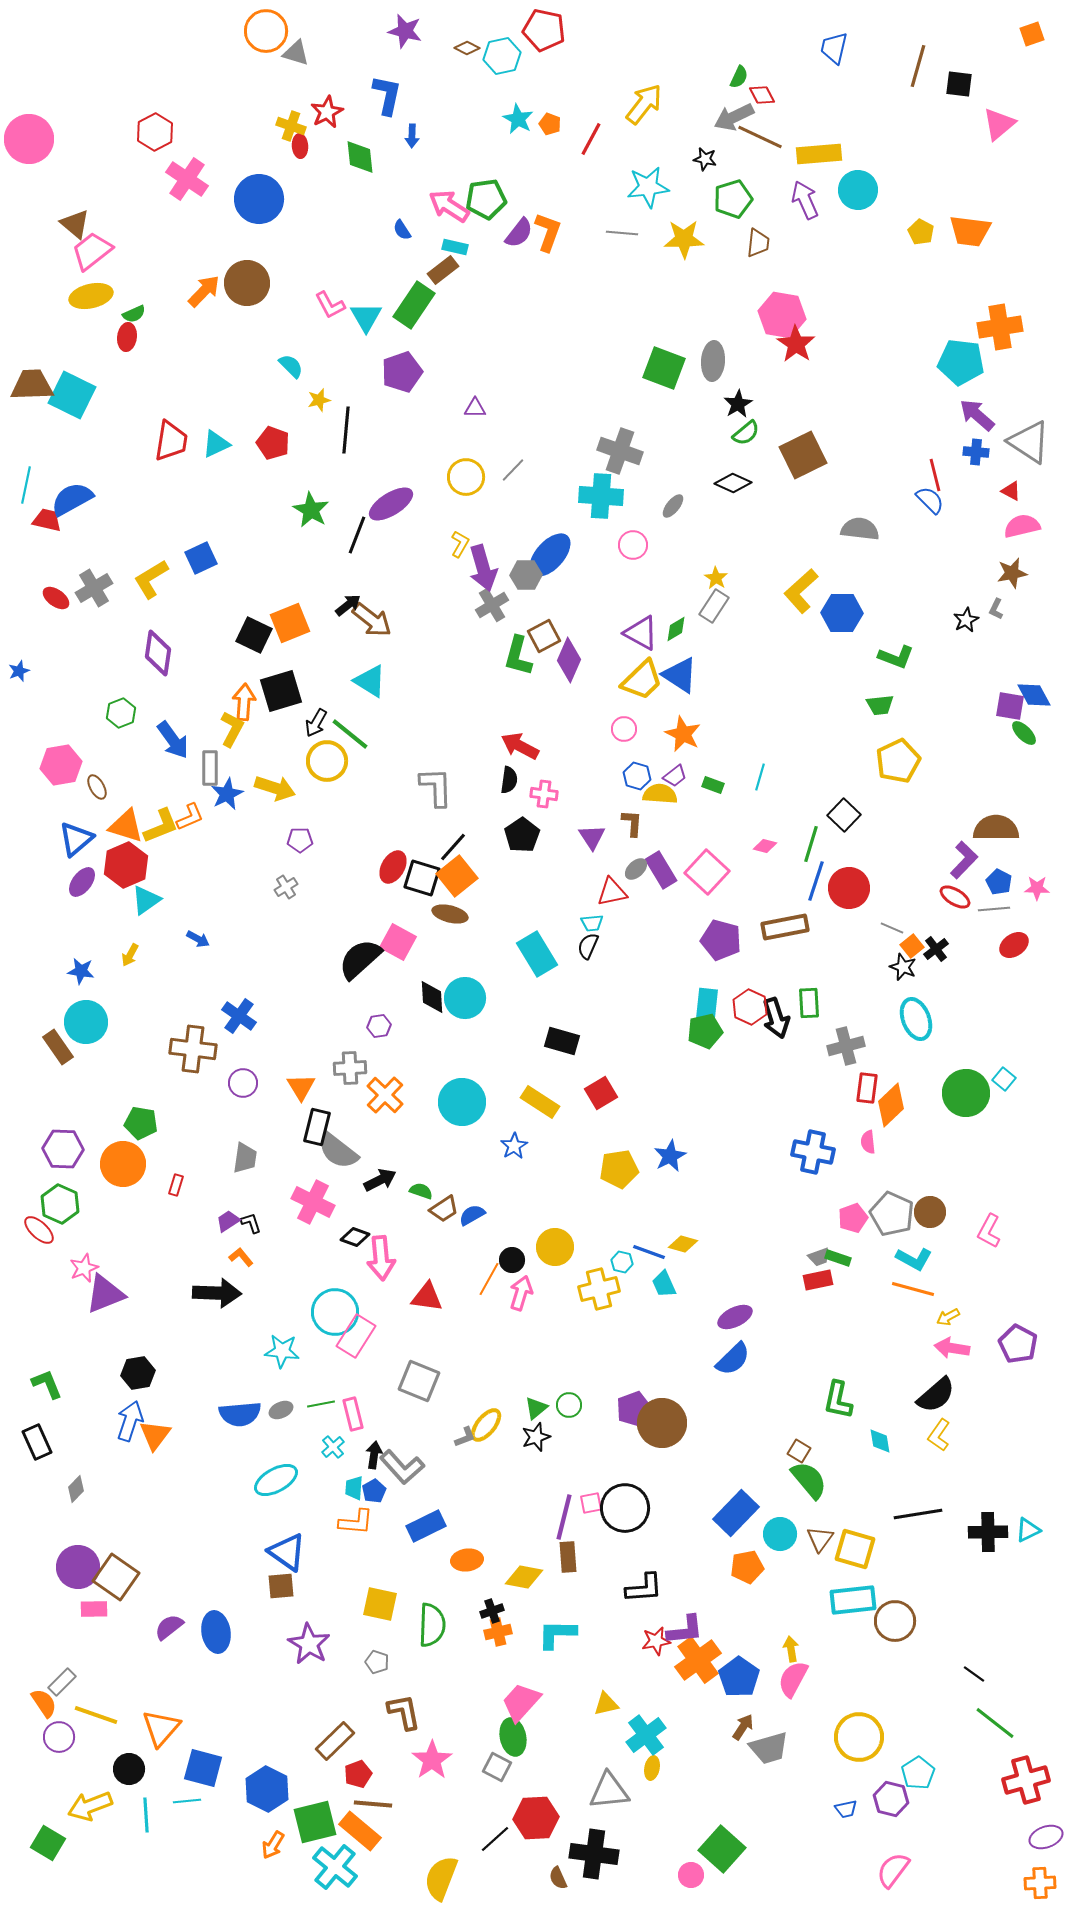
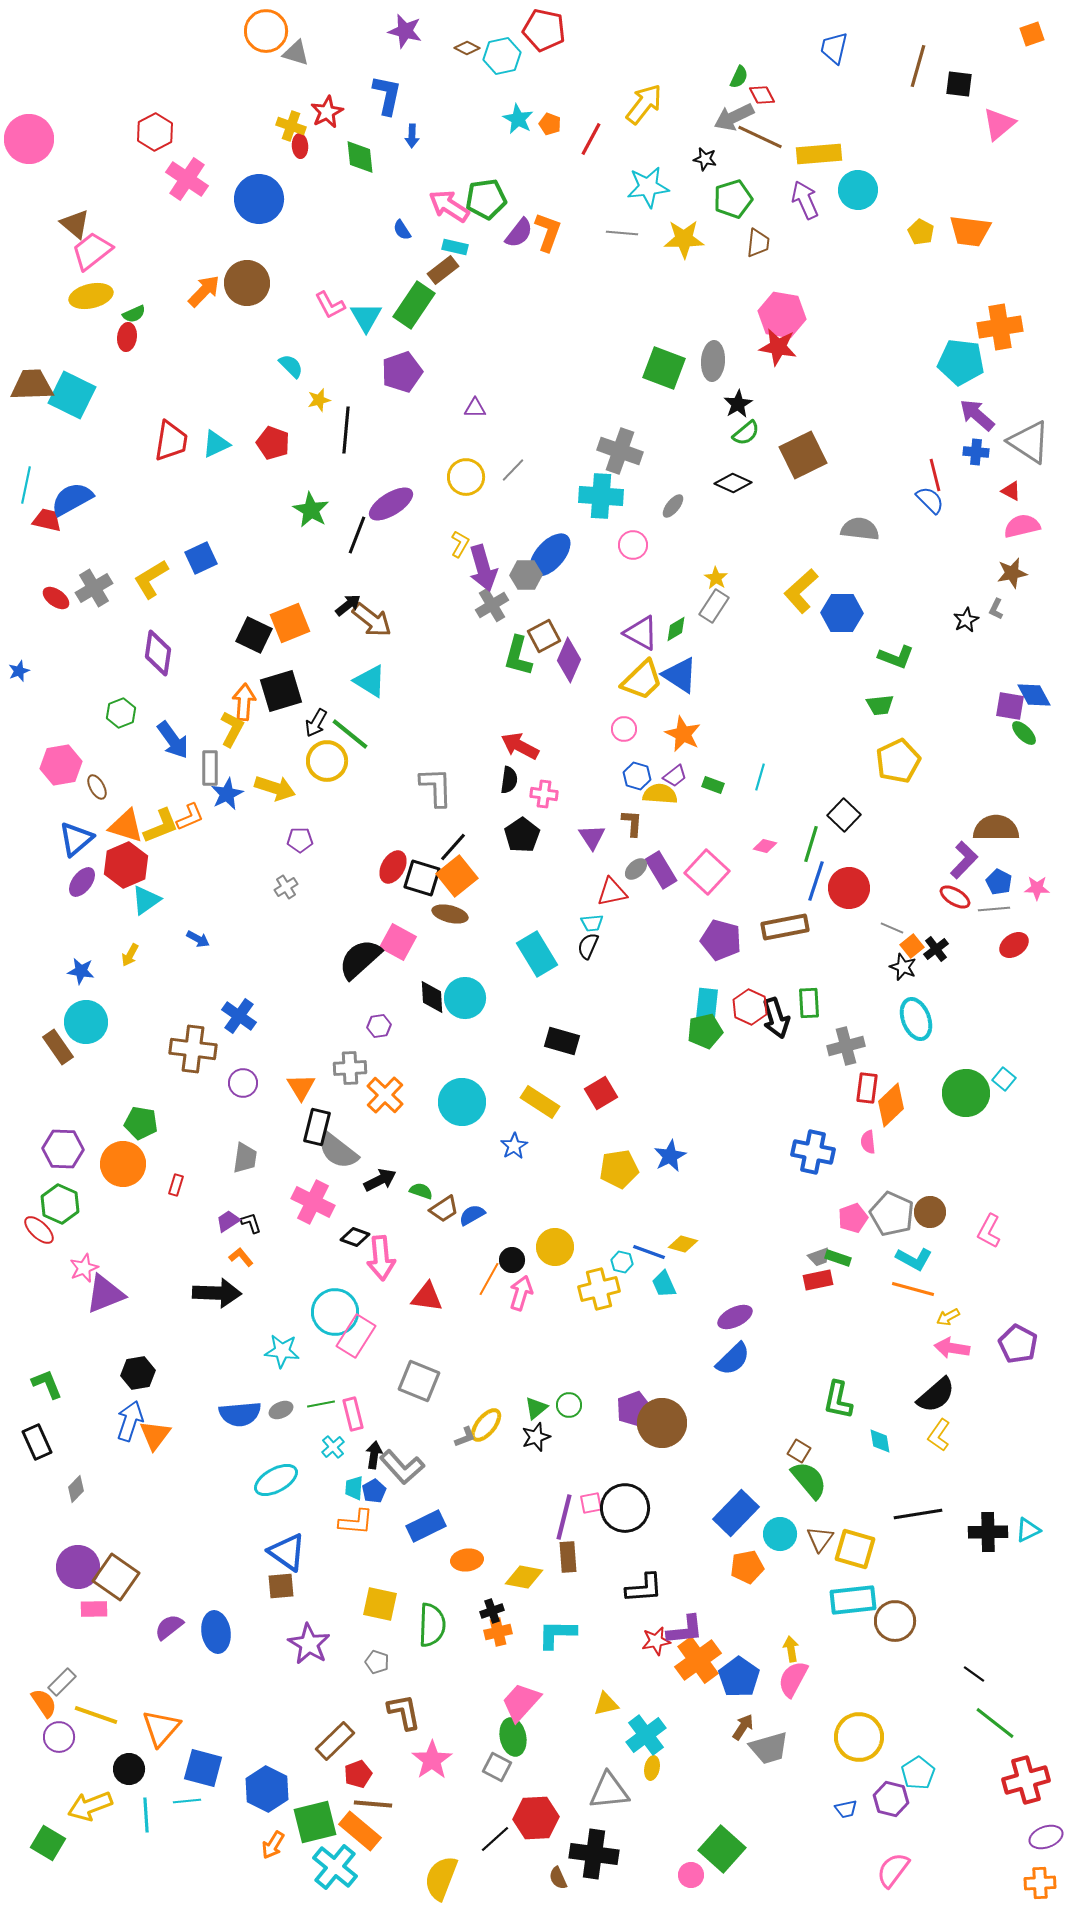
red star at (796, 344): moved 18 px left, 3 px down; rotated 24 degrees counterclockwise
